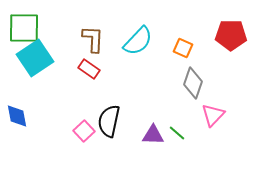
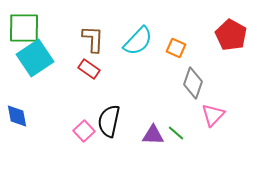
red pentagon: rotated 28 degrees clockwise
orange square: moved 7 px left
green line: moved 1 px left
